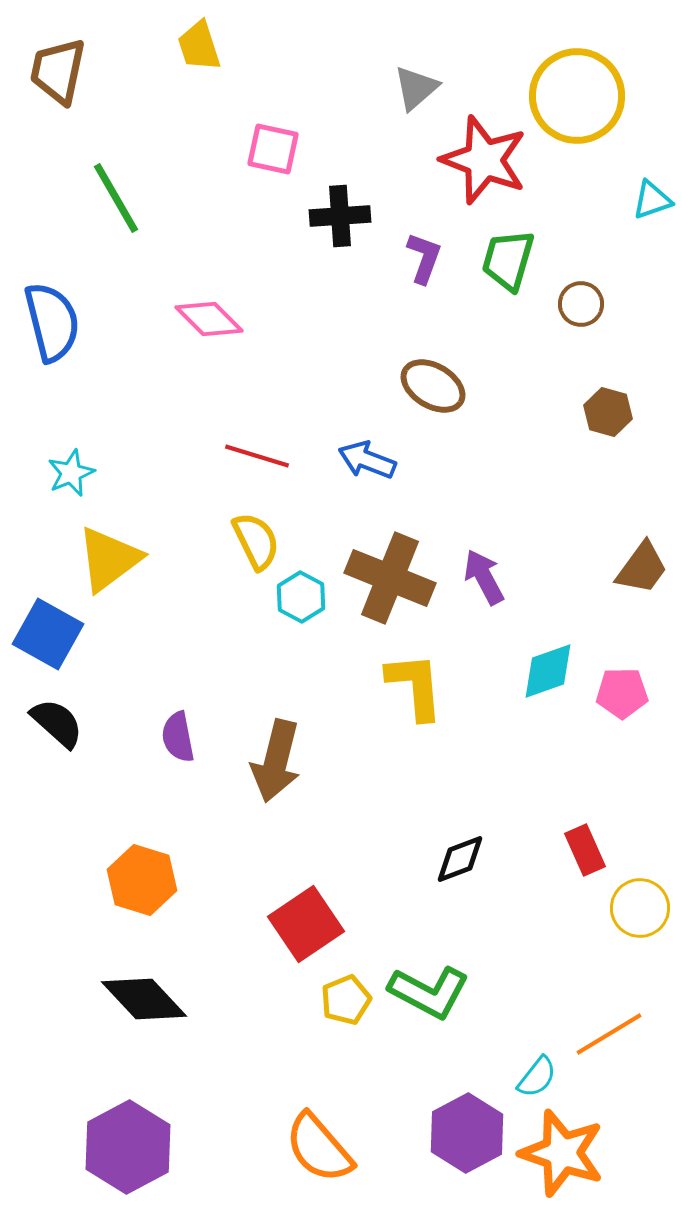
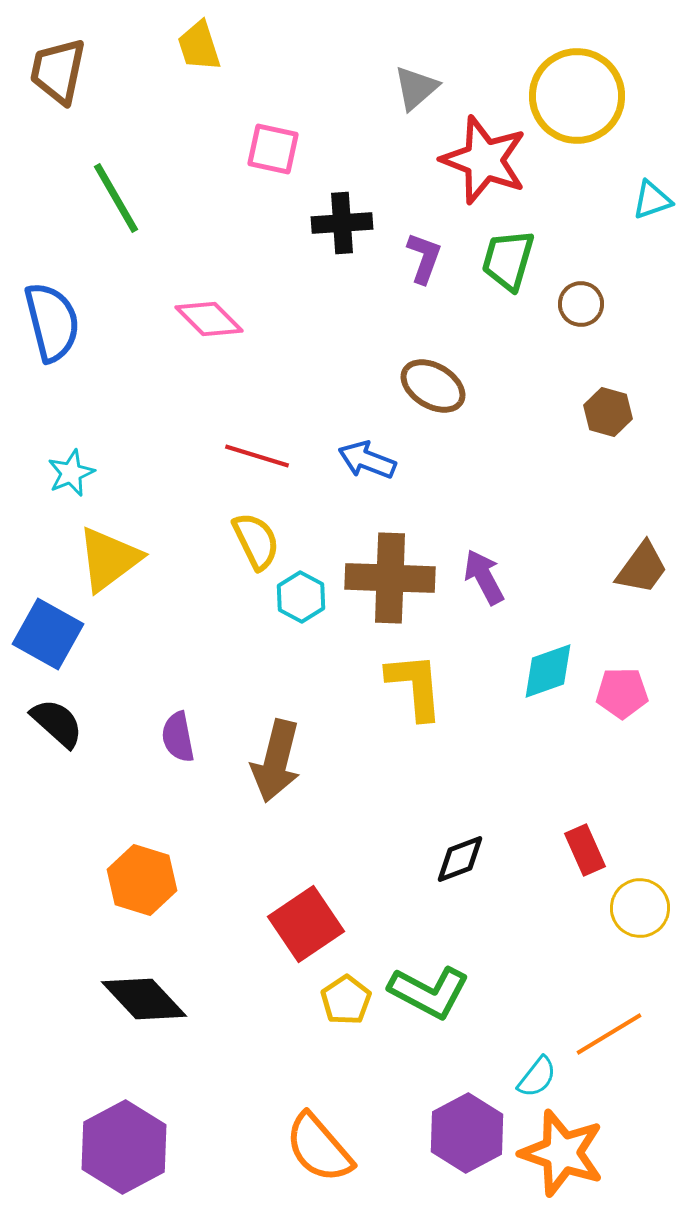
black cross at (340, 216): moved 2 px right, 7 px down
brown cross at (390, 578): rotated 20 degrees counterclockwise
yellow pentagon at (346, 1000): rotated 12 degrees counterclockwise
purple hexagon at (128, 1147): moved 4 px left
